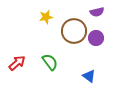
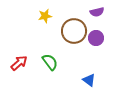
yellow star: moved 1 px left, 1 px up
red arrow: moved 2 px right
blue triangle: moved 4 px down
